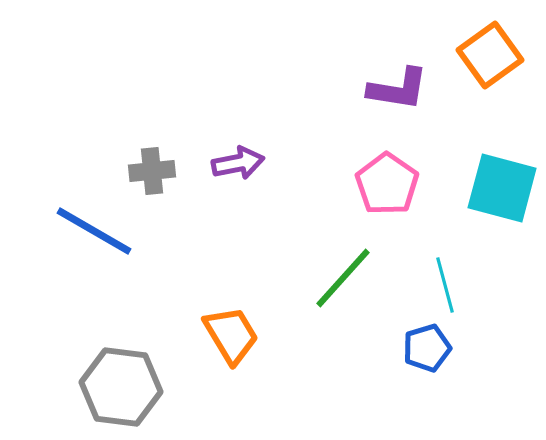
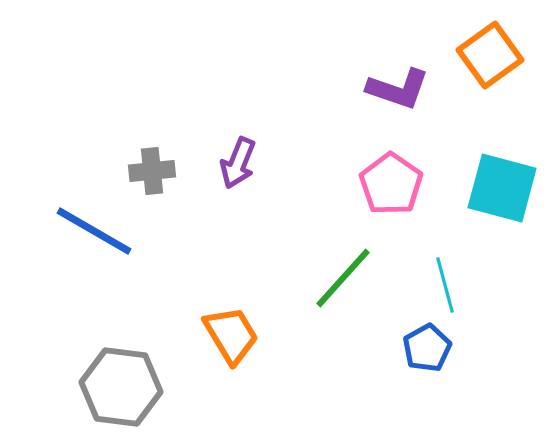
purple L-shape: rotated 10 degrees clockwise
purple arrow: rotated 123 degrees clockwise
pink pentagon: moved 4 px right
blue pentagon: rotated 12 degrees counterclockwise
